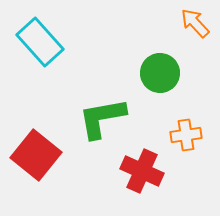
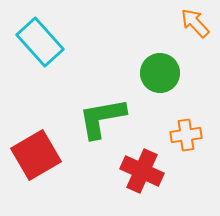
red square: rotated 21 degrees clockwise
